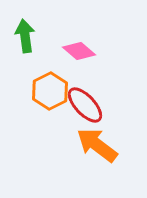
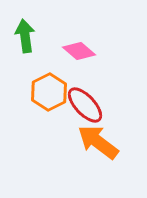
orange hexagon: moved 1 px left, 1 px down
orange arrow: moved 1 px right, 3 px up
